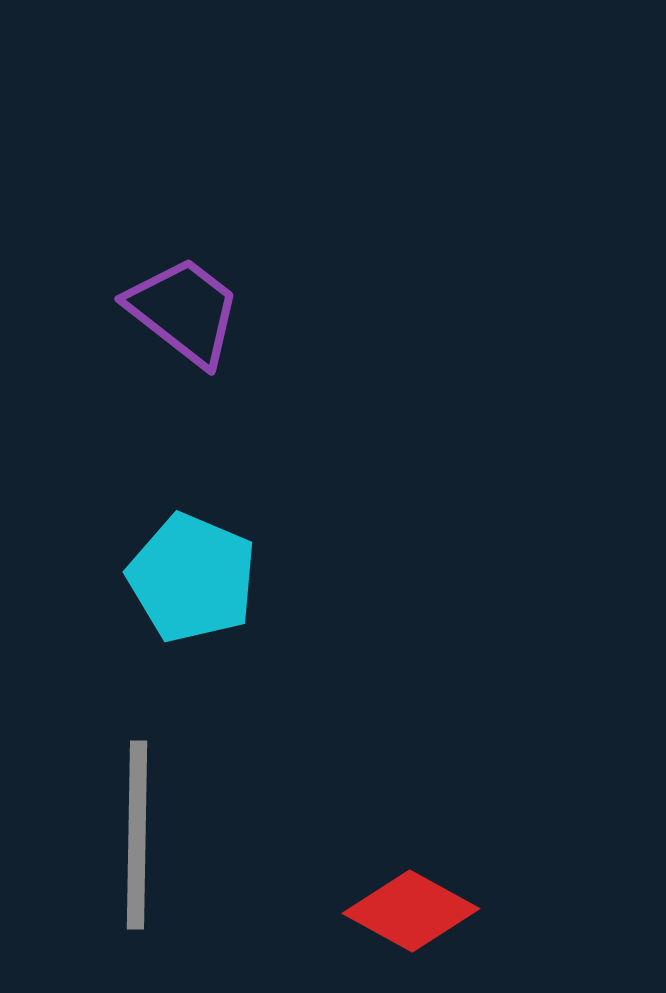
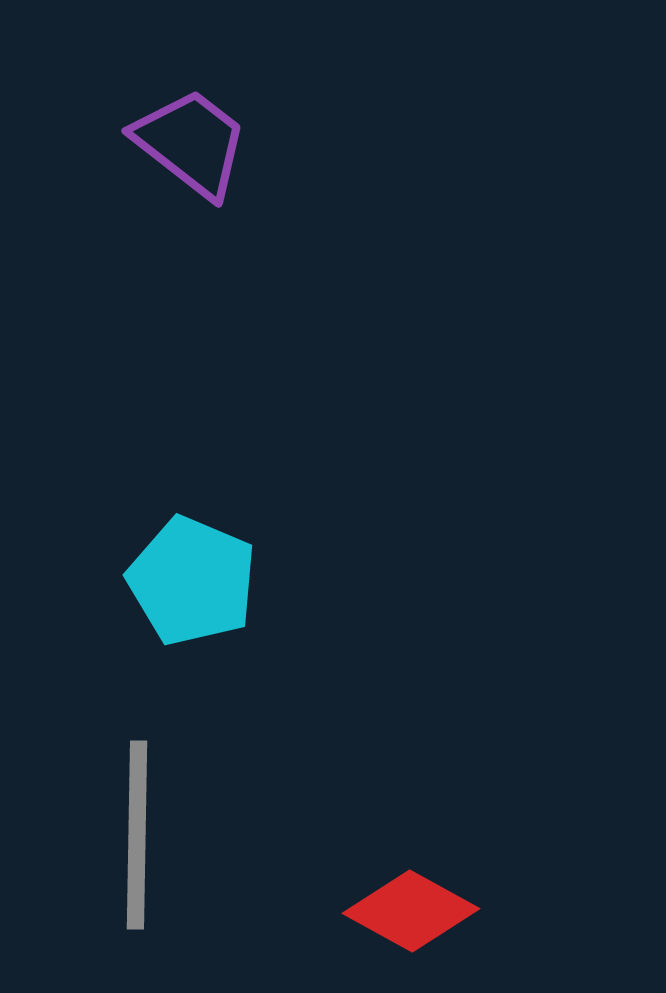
purple trapezoid: moved 7 px right, 168 px up
cyan pentagon: moved 3 px down
